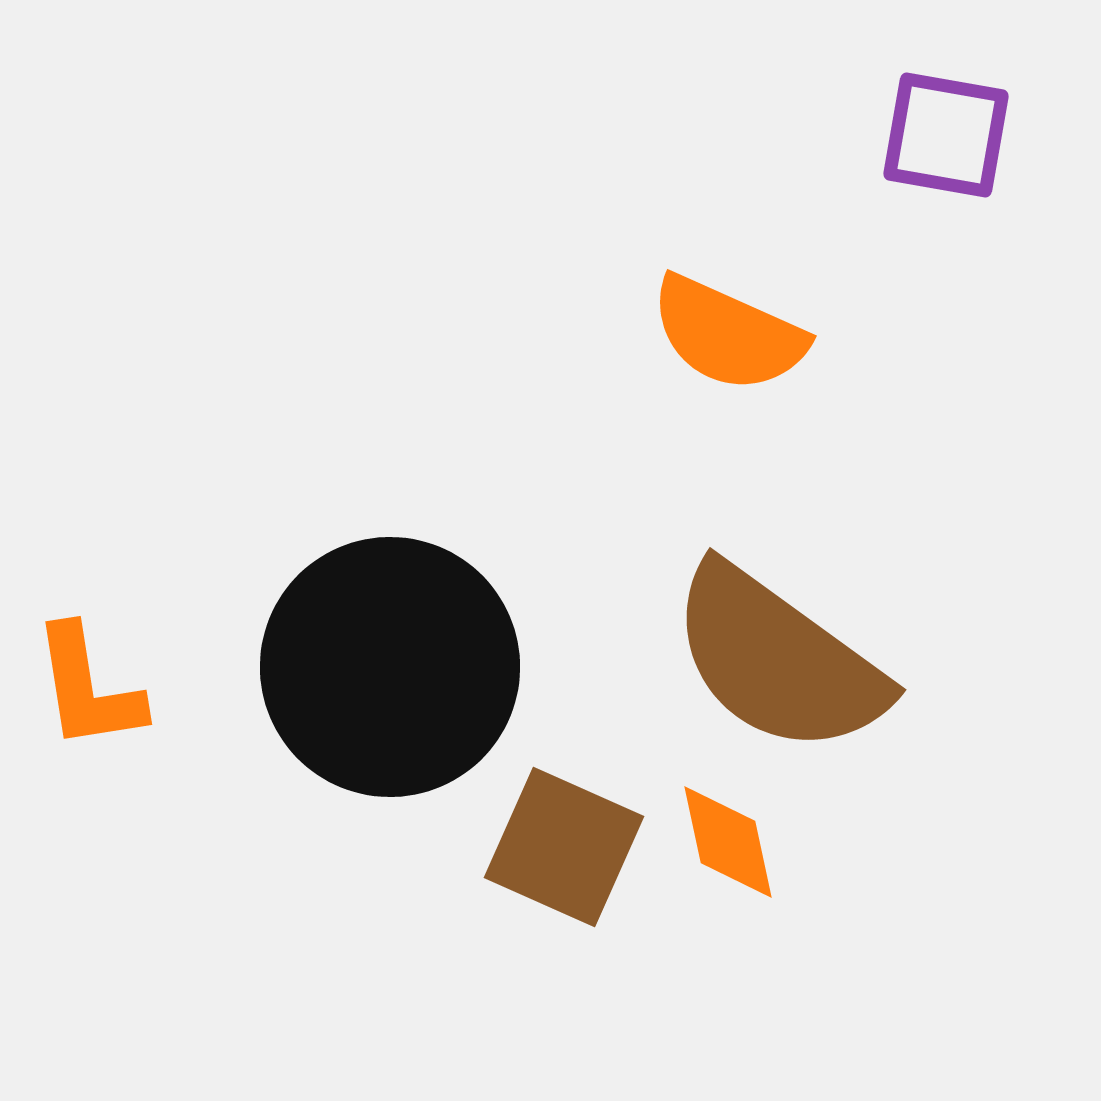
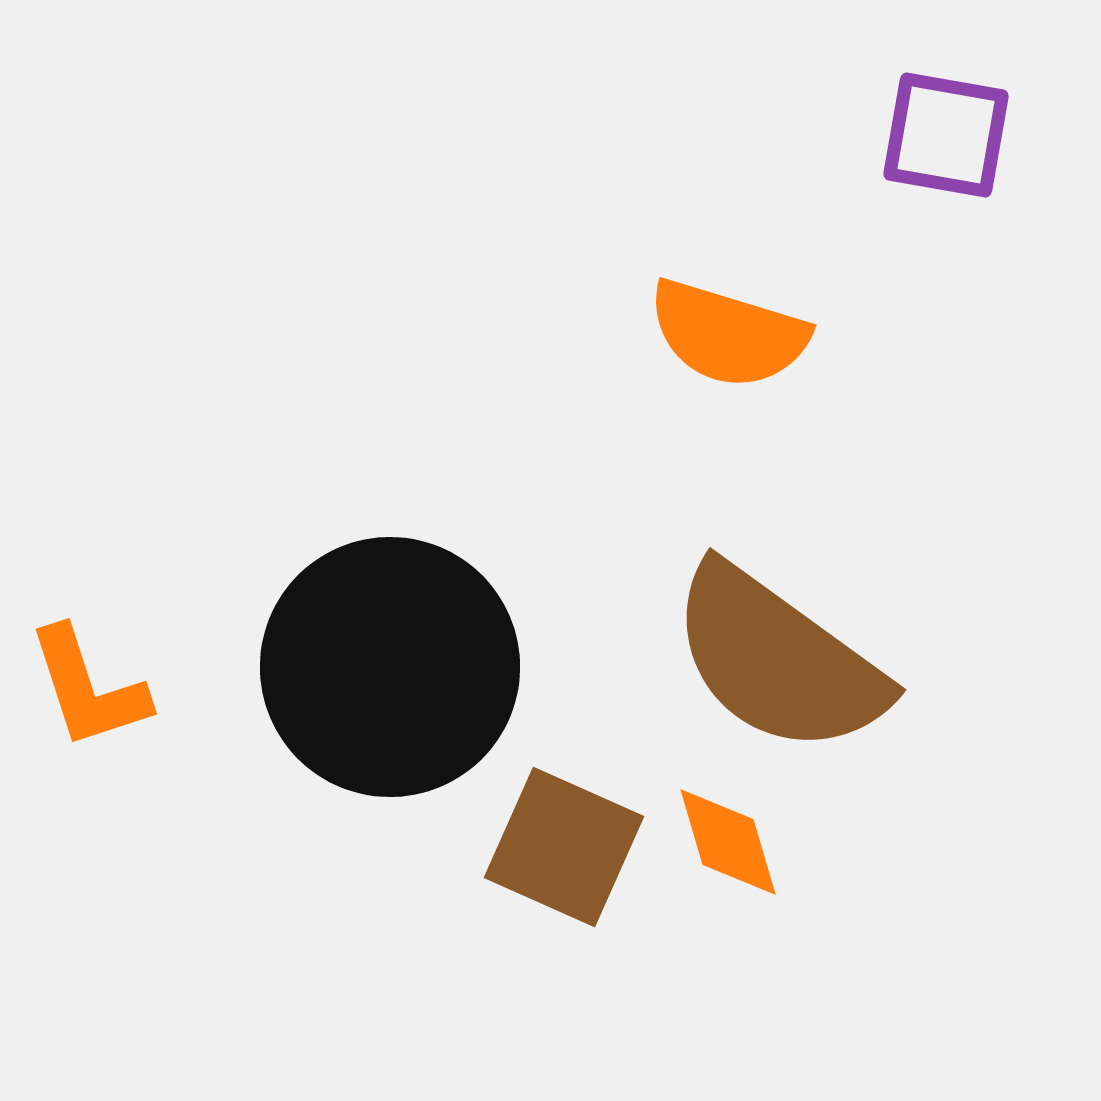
orange semicircle: rotated 7 degrees counterclockwise
orange L-shape: rotated 9 degrees counterclockwise
orange diamond: rotated 4 degrees counterclockwise
